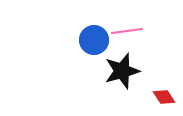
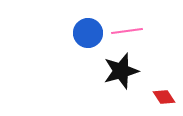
blue circle: moved 6 px left, 7 px up
black star: moved 1 px left
